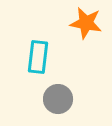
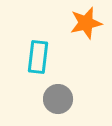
orange star: rotated 24 degrees counterclockwise
